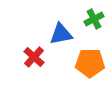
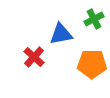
orange pentagon: moved 2 px right, 1 px down
